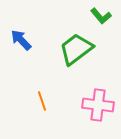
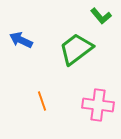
blue arrow: rotated 20 degrees counterclockwise
